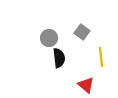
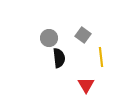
gray square: moved 1 px right, 3 px down
red triangle: rotated 18 degrees clockwise
